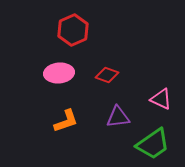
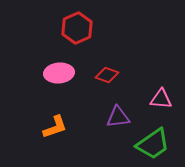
red hexagon: moved 4 px right, 2 px up
pink triangle: rotated 20 degrees counterclockwise
orange L-shape: moved 11 px left, 6 px down
